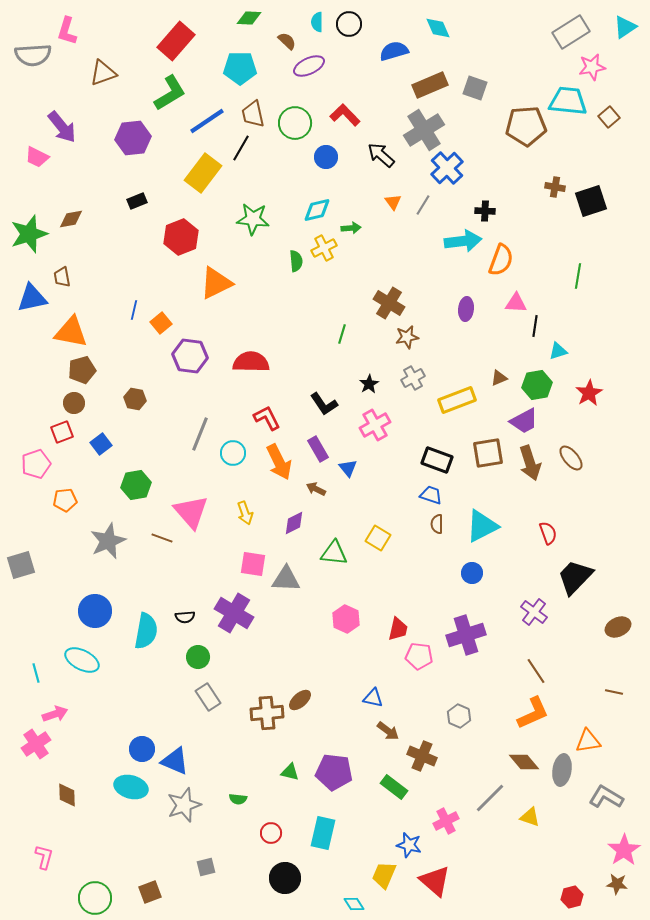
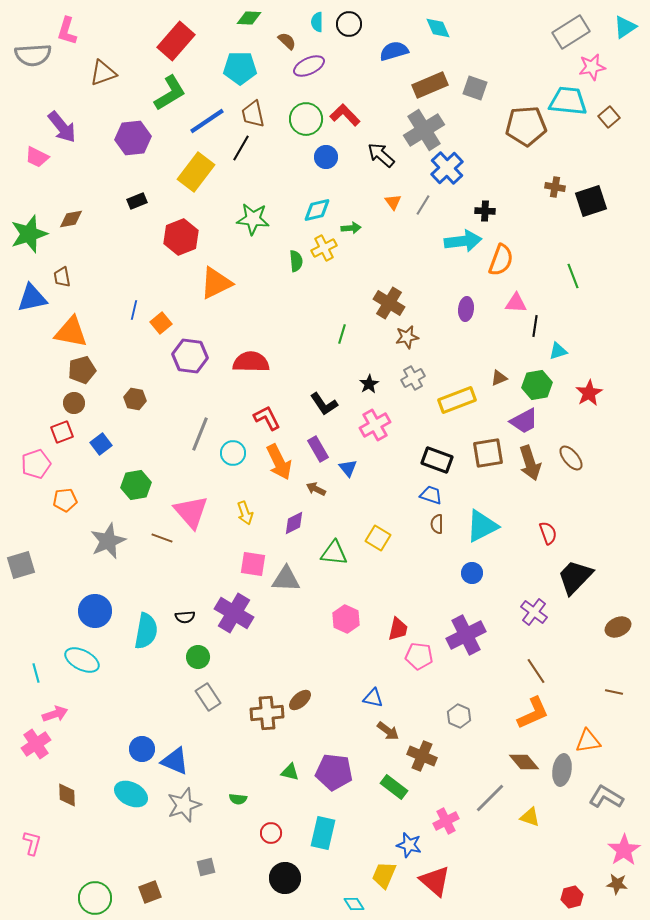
green circle at (295, 123): moved 11 px right, 4 px up
yellow rectangle at (203, 173): moved 7 px left, 1 px up
green line at (578, 276): moved 5 px left; rotated 30 degrees counterclockwise
purple cross at (466, 635): rotated 9 degrees counterclockwise
cyan ellipse at (131, 787): moved 7 px down; rotated 12 degrees clockwise
pink L-shape at (44, 857): moved 12 px left, 14 px up
